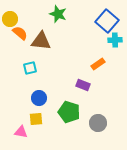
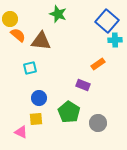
orange semicircle: moved 2 px left, 2 px down
green pentagon: rotated 15 degrees clockwise
pink triangle: rotated 16 degrees clockwise
